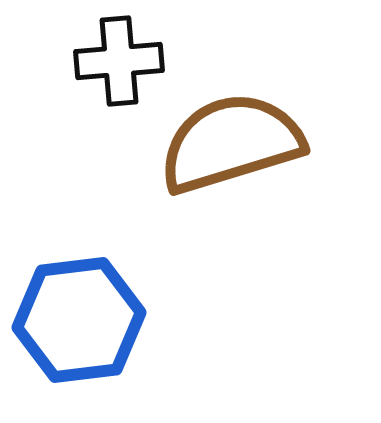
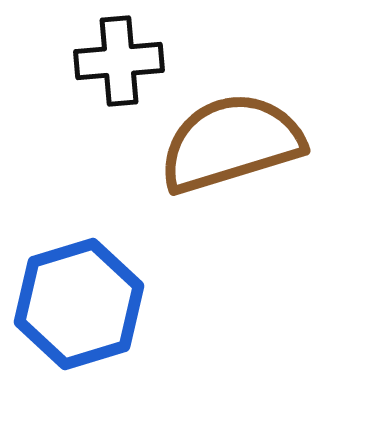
blue hexagon: moved 16 px up; rotated 10 degrees counterclockwise
